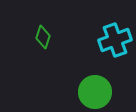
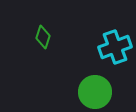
cyan cross: moved 7 px down
